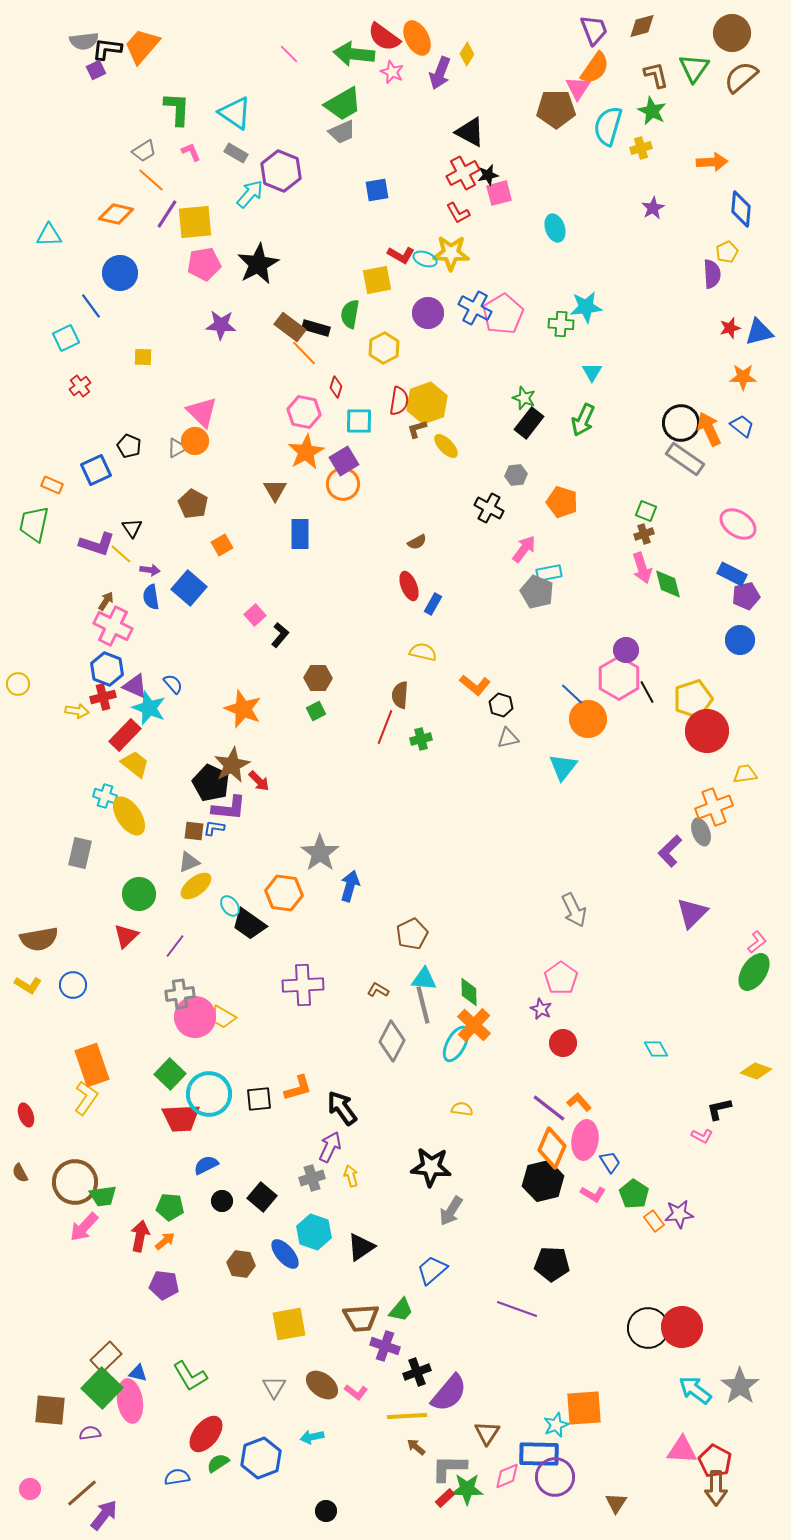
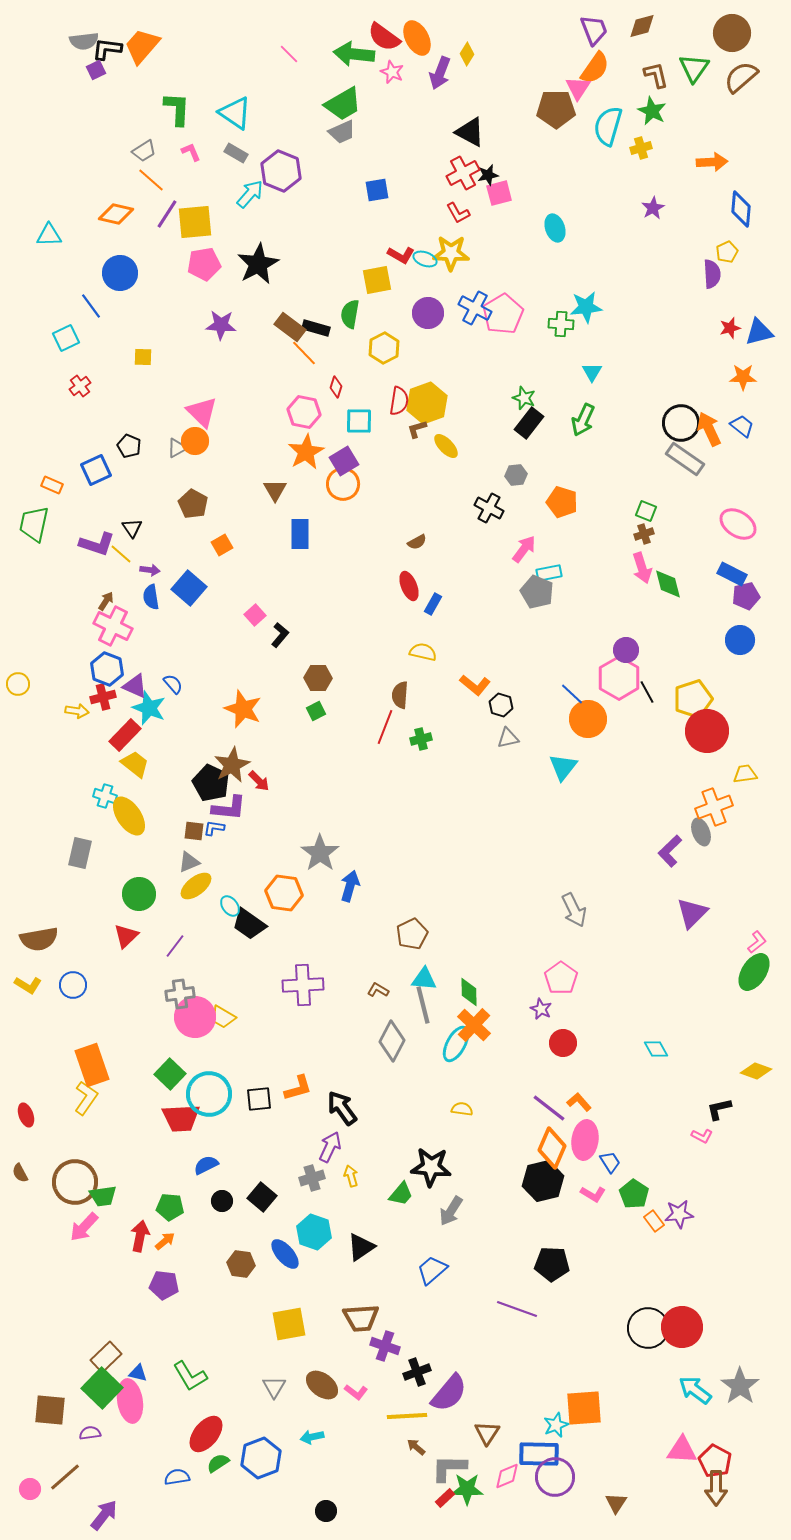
green trapezoid at (401, 1310): moved 116 px up
brown line at (82, 1493): moved 17 px left, 16 px up
